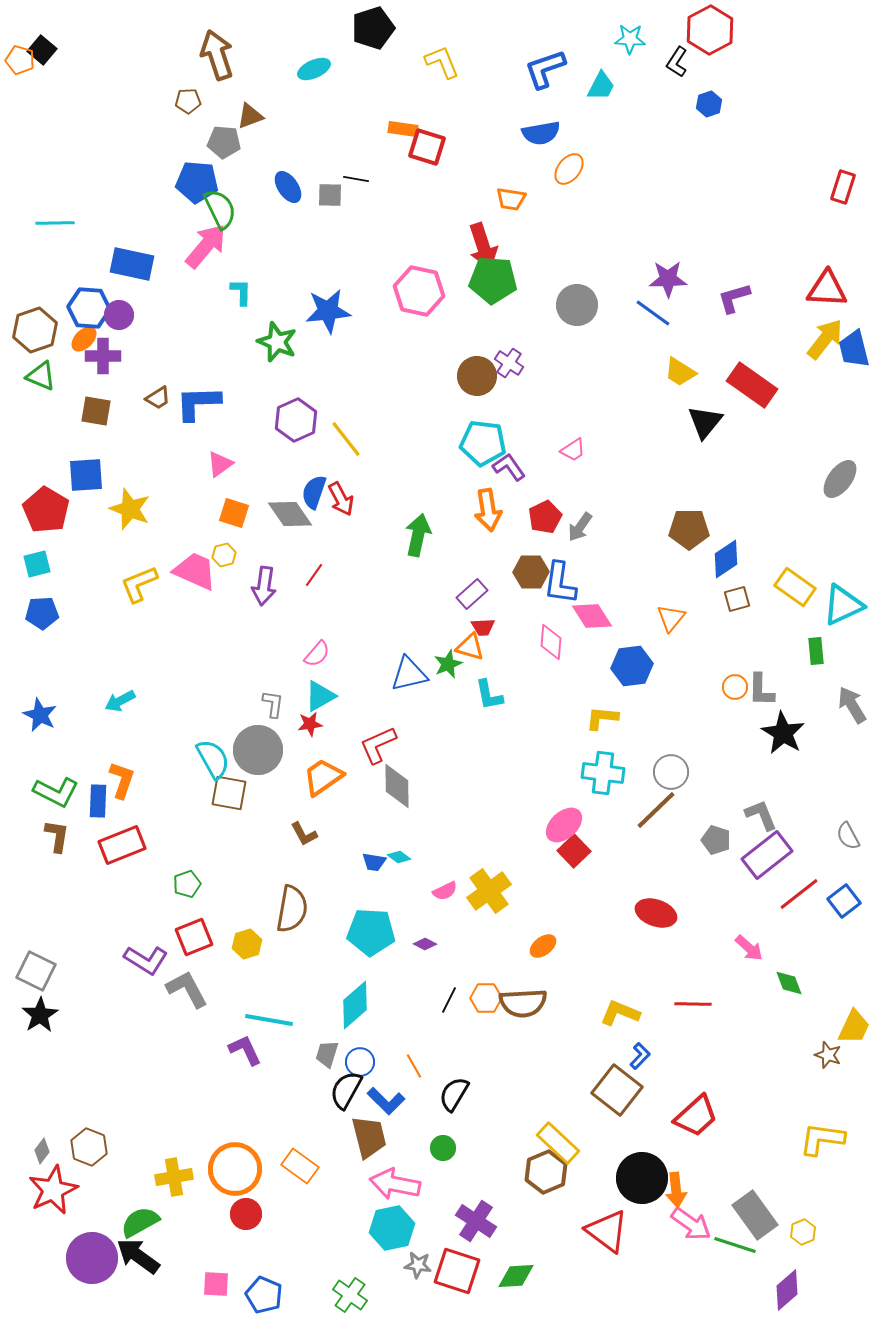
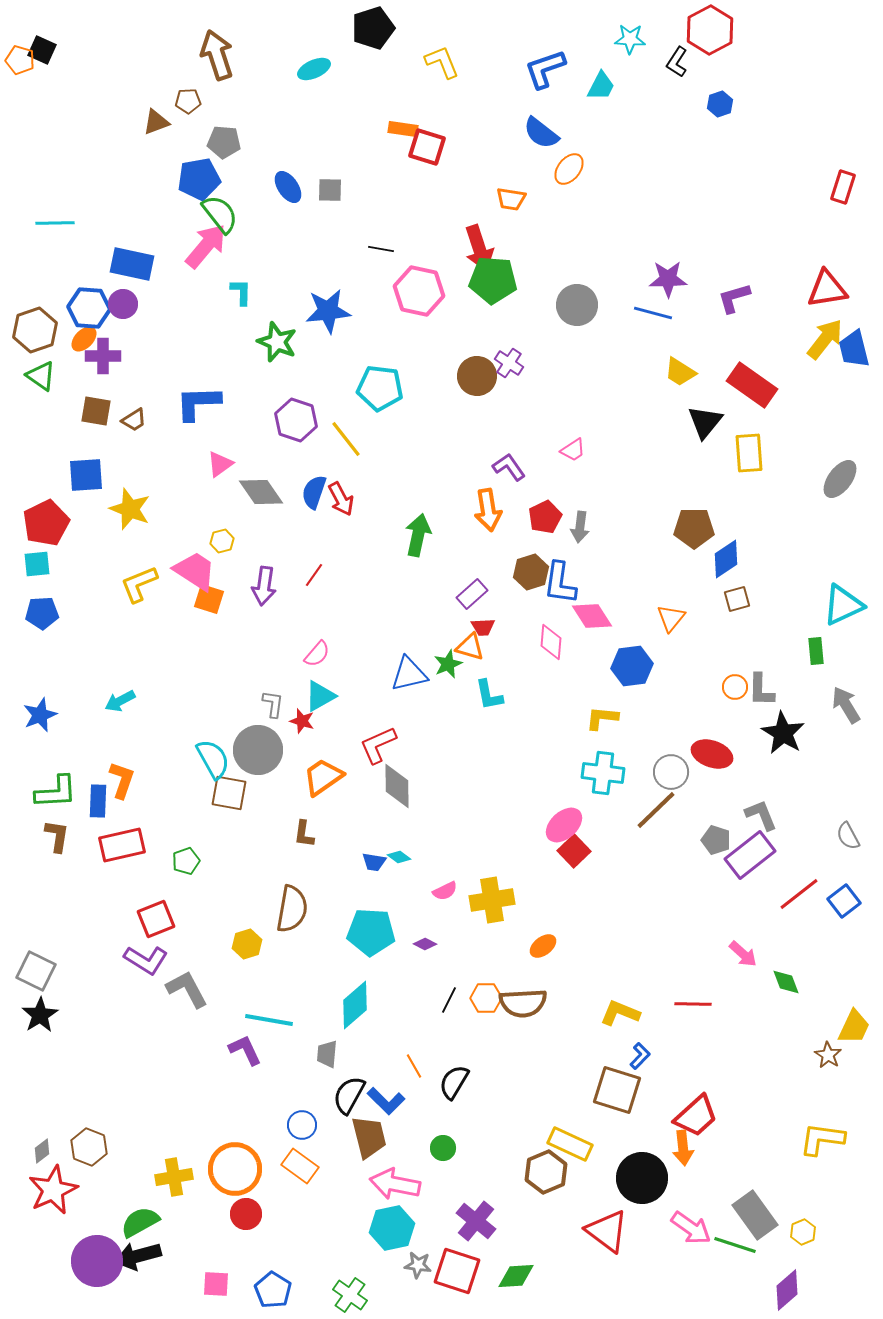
black square at (42, 50): rotated 16 degrees counterclockwise
blue hexagon at (709, 104): moved 11 px right
brown triangle at (250, 116): moved 94 px left, 6 px down
blue semicircle at (541, 133): rotated 48 degrees clockwise
black line at (356, 179): moved 25 px right, 70 px down
blue pentagon at (197, 182): moved 2 px right, 3 px up; rotated 15 degrees counterclockwise
gray square at (330, 195): moved 5 px up
green semicircle at (220, 209): moved 5 px down; rotated 12 degrees counterclockwise
red arrow at (483, 246): moved 4 px left, 2 px down
red triangle at (827, 289): rotated 12 degrees counterclockwise
blue line at (653, 313): rotated 21 degrees counterclockwise
purple circle at (119, 315): moved 4 px right, 11 px up
green triangle at (41, 376): rotated 12 degrees clockwise
brown trapezoid at (158, 398): moved 24 px left, 22 px down
purple hexagon at (296, 420): rotated 18 degrees counterclockwise
cyan pentagon at (483, 443): moved 103 px left, 55 px up
red pentagon at (46, 510): moved 13 px down; rotated 15 degrees clockwise
orange square at (234, 513): moved 25 px left, 86 px down
gray diamond at (290, 514): moved 29 px left, 22 px up
gray arrow at (580, 527): rotated 28 degrees counterclockwise
brown pentagon at (689, 529): moved 5 px right, 1 px up
yellow hexagon at (224, 555): moved 2 px left, 14 px up
cyan square at (37, 564): rotated 8 degrees clockwise
pink trapezoid at (195, 571): rotated 9 degrees clockwise
brown hexagon at (531, 572): rotated 16 degrees counterclockwise
yellow rectangle at (795, 587): moved 46 px left, 134 px up; rotated 51 degrees clockwise
gray arrow at (852, 705): moved 6 px left
blue star at (40, 715): rotated 24 degrees clockwise
red star at (310, 724): moved 8 px left, 3 px up; rotated 25 degrees clockwise
green L-shape at (56, 792): rotated 30 degrees counterclockwise
brown L-shape at (304, 834): rotated 36 degrees clockwise
red rectangle at (122, 845): rotated 9 degrees clockwise
purple rectangle at (767, 855): moved 17 px left
green pentagon at (187, 884): moved 1 px left, 23 px up
yellow cross at (489, 891): moved 3 px right, 9 px down; rotated 27 degrees clockwise
red ellipse at (656, 913): moved 56 px right, 159 px up
red square at (194, 937): moved 38 px left, 18 px up
pink arrow at (749, 948): moved 6 px left, 6 px down
green diamond at (789, 983): moved 3 px left, 1 px up
gray trapezoid at (327, 1054): rotated 12 degrees counterclockwise
brown star at (828, 1055): rotated 12 degrees clockwise
blue circle at (360, 1062): moved 58 px left, 63 px down
black semicircle at (346, 1090): moved 3 px right, 5 px down
brown square at (617, 1090): rotated 21 degrees counterclockwise
black semicircle at (454, 1094): moved 12 px up
yellow rectangle at (558, 1143): moved 12 px right, 1 px down; rotated 18 degrees counterclockwise
gray diamond at (42, 1151): rotated 15 degrees clockwise
orange arrow at (676, 1190): moved 7 px right, 42 px up
purple cross at (476, 1221): rotated 6 degrees clockwise
pink arrow at (691, 1224): moved 4 px down
black arrow at (138, 1256): rotated 51 degrees counterclockwise
purple circle at (92, 1258): moved 5 px right, 3 px down
blue pentagon at (264, 1295): moved 9 px right, 5 px up; rotated 9 degrees clockwise
